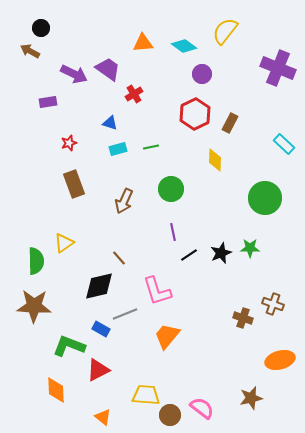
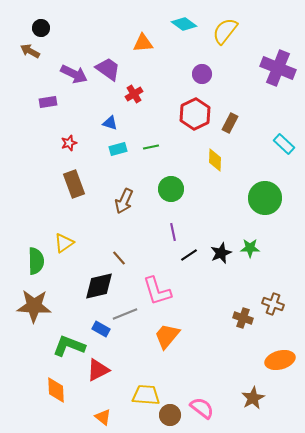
cyan diamond at (184, 46): moved 22 px up
brown star at (251, 398): moved 2 px right; rotated 15 degrees counterclockwise
